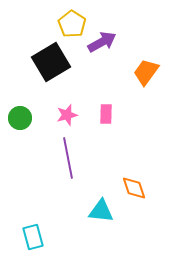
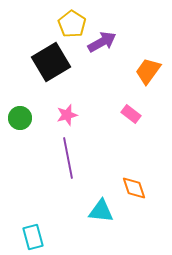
orange trapezoid: moved 2 px right, 1 px up
pink rectangle: moved 25 px right; rotated 54 degrees counterclockwise
